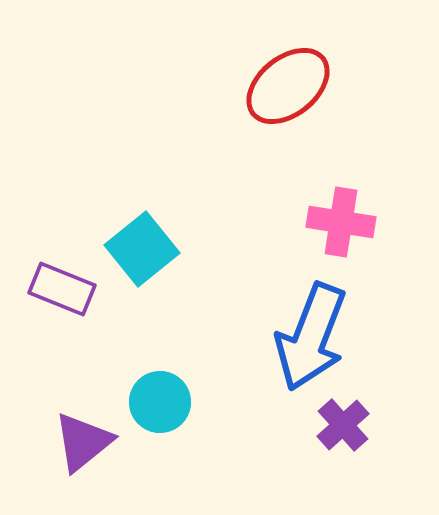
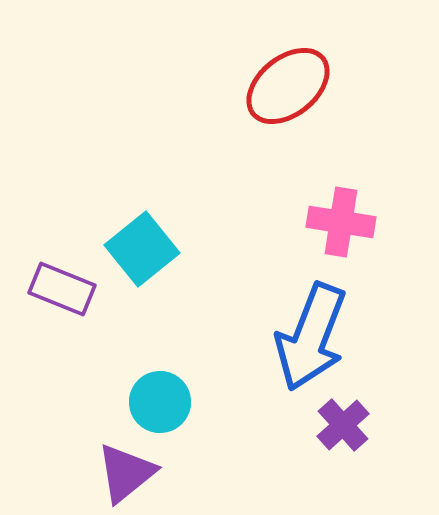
purple triangle: moved 43 px right, 31 px down
